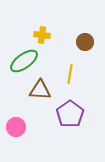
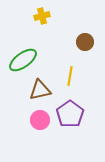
yellow cross: moved 19 px up; rotated 21 degrees counterclockwise
green ellipse: moved 1 px left, 1 px up
yellow line: moved 2 px down
brown triangle: rotated 15 degrees counterclockwise
pink circle: moved 24 px right, 7 px up
